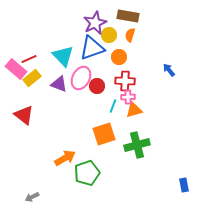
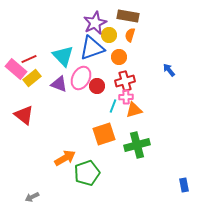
red cross: rotated 18 degrees counterclockwise
pink cross: moved 2 px left
